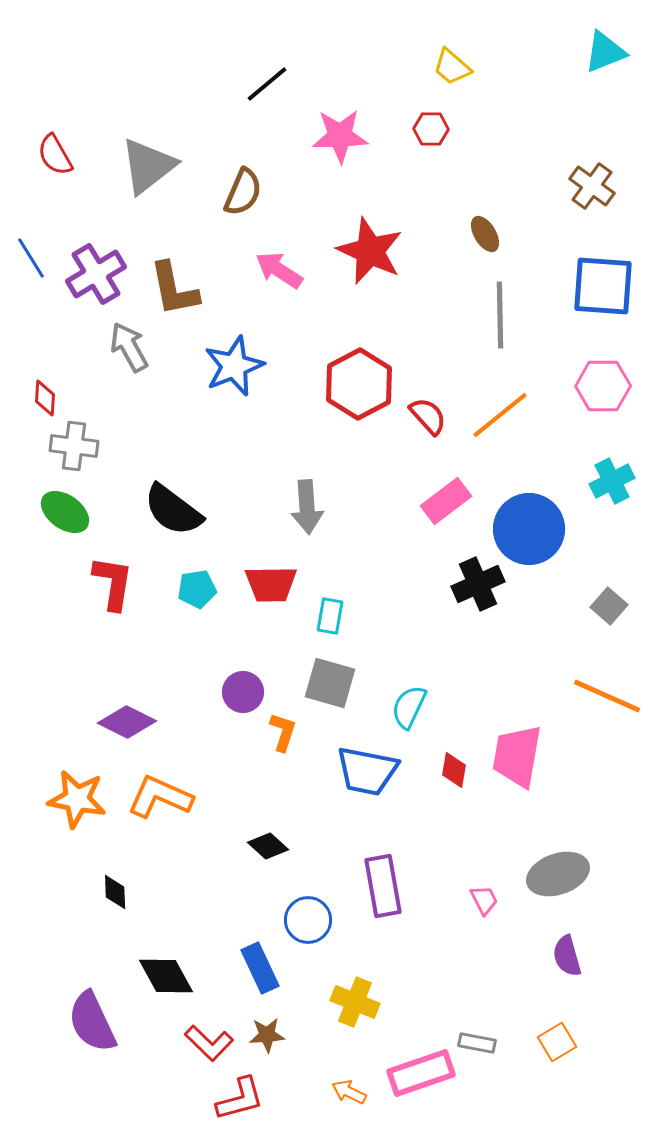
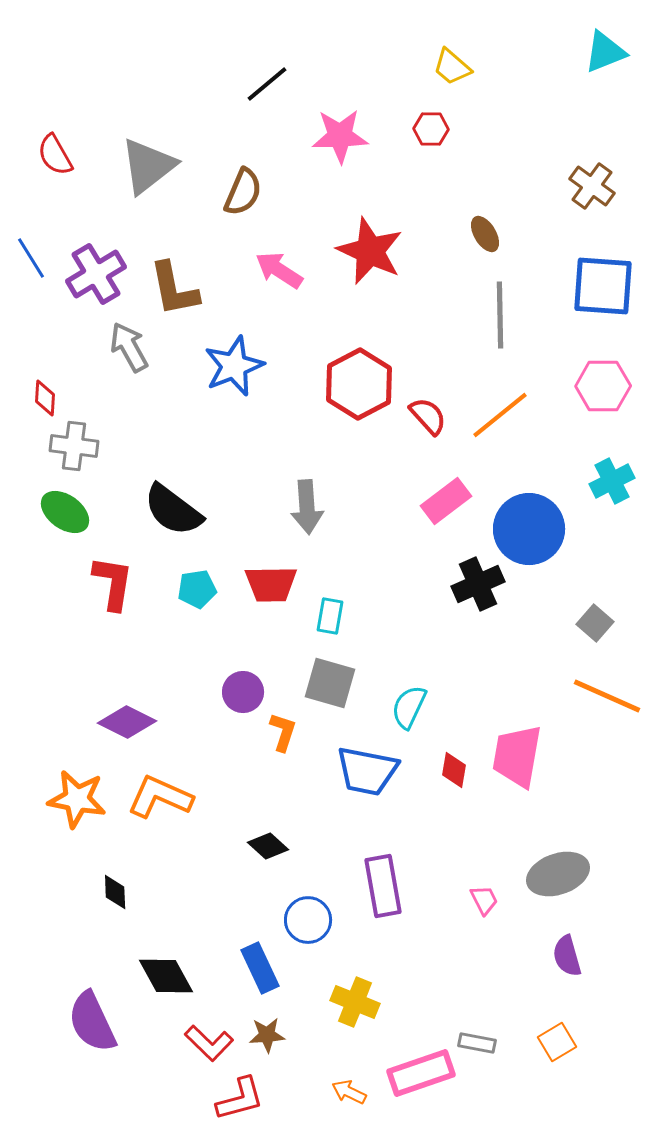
gray square at (609, 606): moved 14 px left, 17 px down
